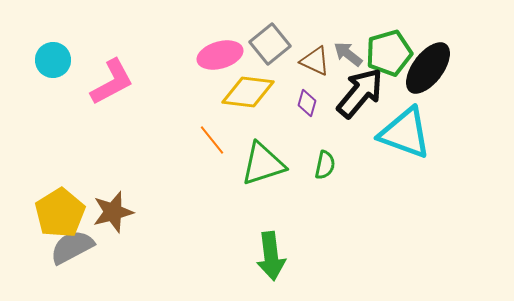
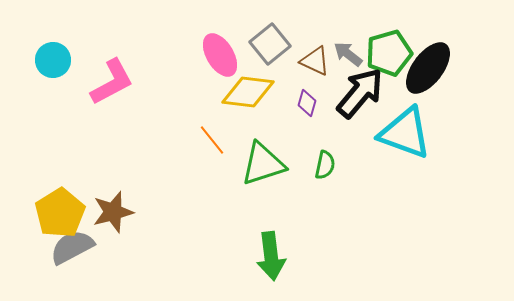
pink ellipse: rotated 75 degrees clockwise
